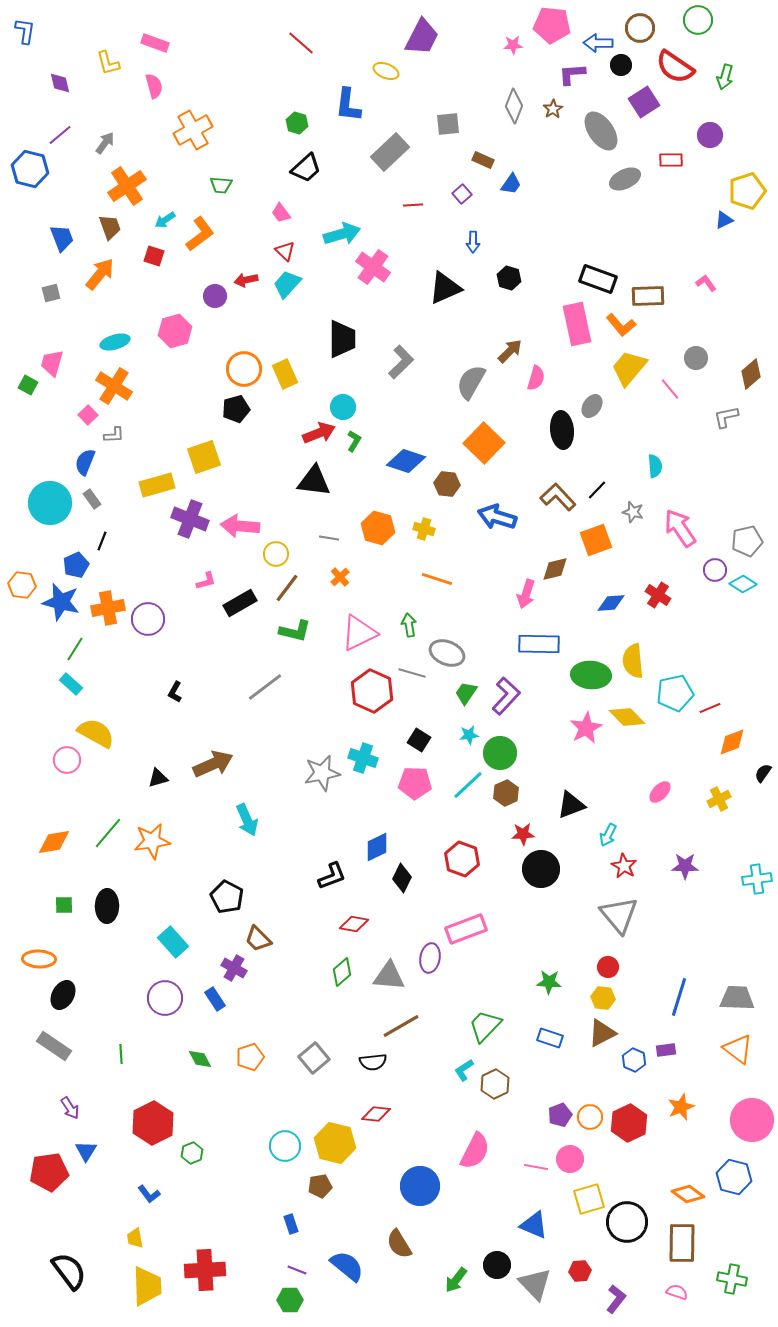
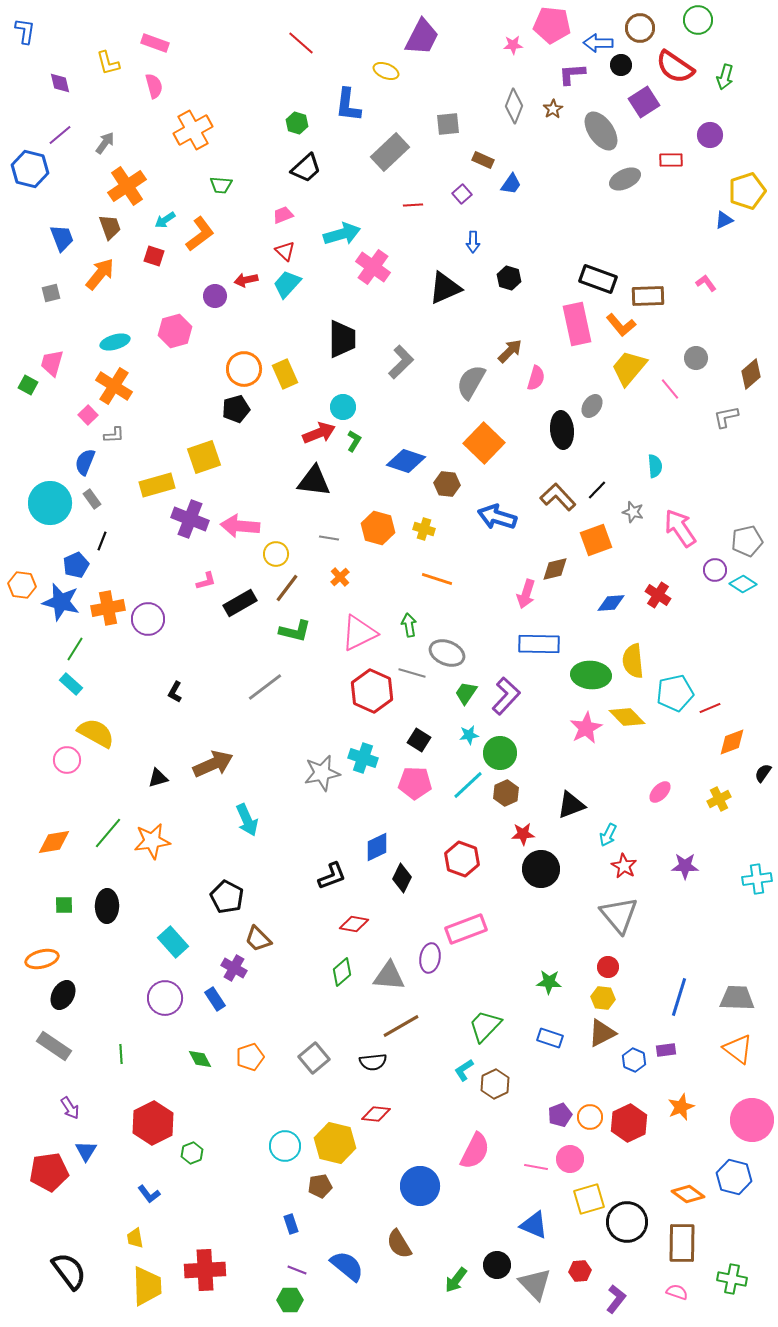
pink trapezoid at (281, 213): moved 2 px right, 2 px down; rotated 105 degrees clockwise
orange ellipse at (39, 959): moved 3 px right; rotated 16 degrees counterclockwise
